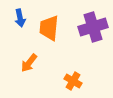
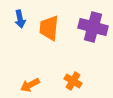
blue arrow: moved 1 px down
purple cross: rotated 32 degrees clockwise
orange arrow: moved 1 px right, 22 px down; rotated 24 degrees clockwise
